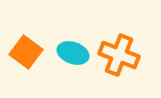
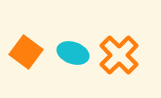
orange cross: rotated 24 degrees clockwise
